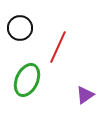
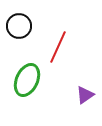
black circle: moved 1 px left, 2 px up
